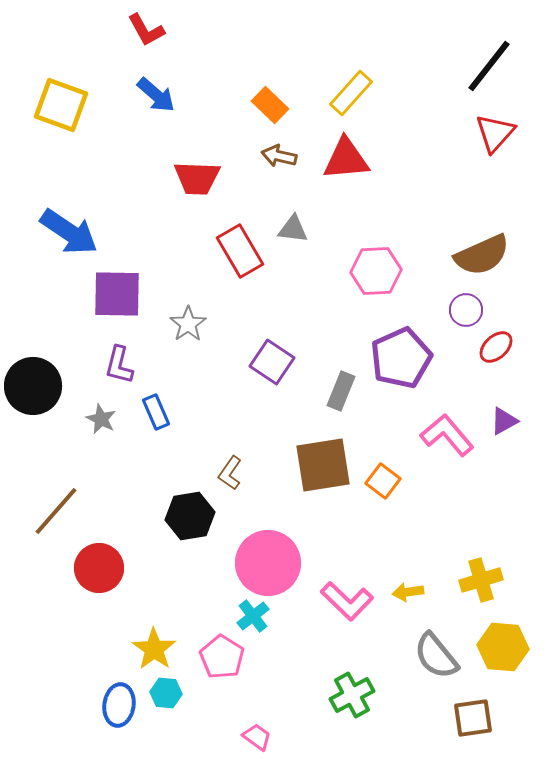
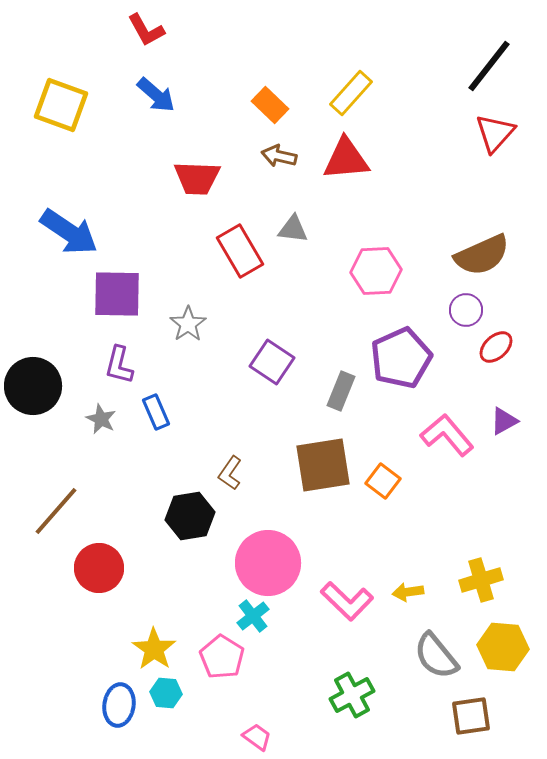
brown square at (473, 718): moved 2 px left, 2 px up
